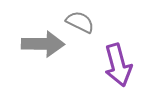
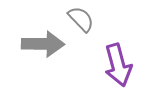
gray semicircle: moved 1 px right, 3 px up; rotated 20 degrees clockwise
